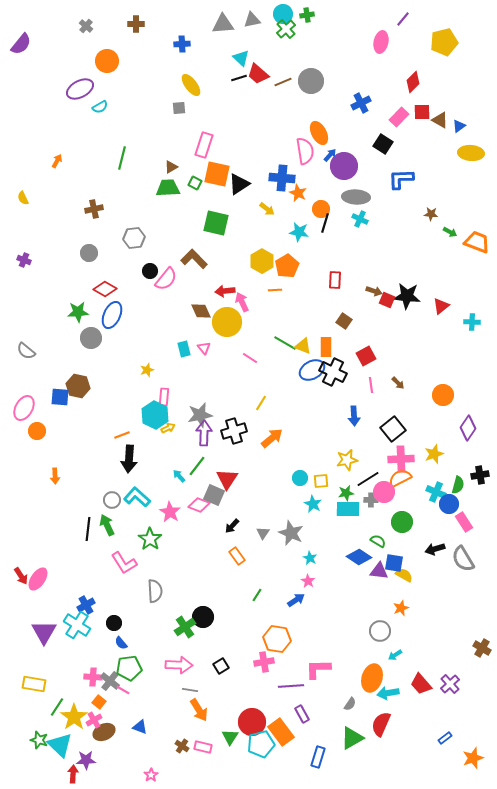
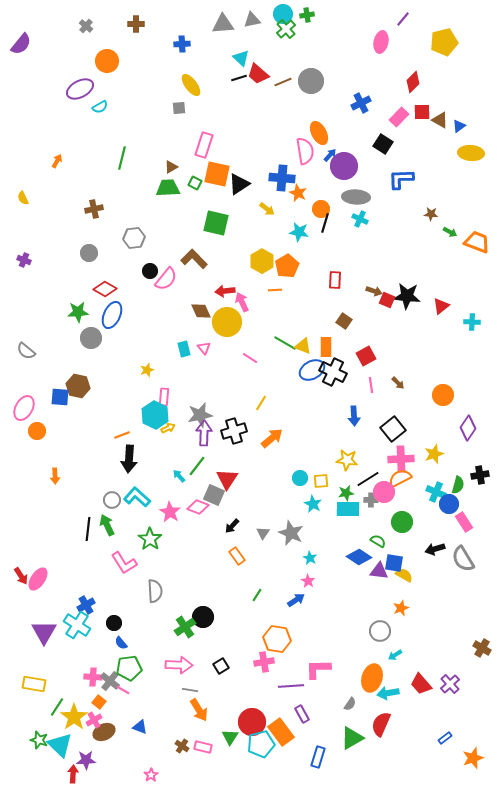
yellow star at (347, 460): rotated 20 degrees clockwise
pink diamond at (199, 505): moved 1 px left, 2 px down
